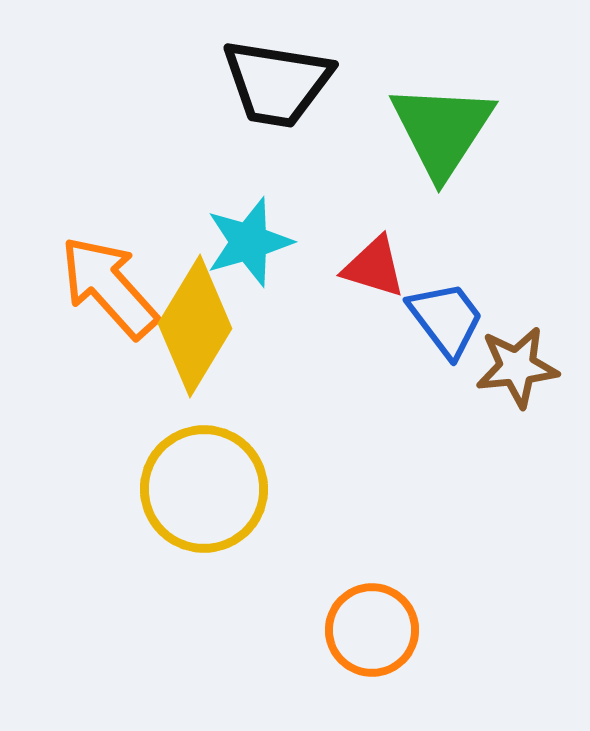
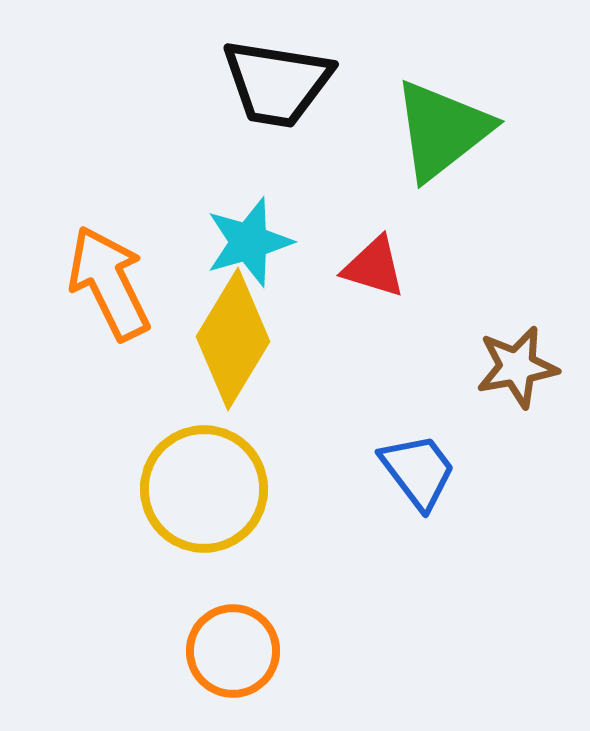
green triangle: rotated 19 degrees clockwise
orange arrow: moved 4 px up; rotated 16 degrees clockwise
blue trapezoid: moved 28 px left, 152 px down
yellow diamond: moved 38 px right, 13 px down
brown star: rotated 4 degrees counterclockwise
orange circle: moved 139 px left, 21 px down
